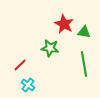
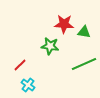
red star: rotated 24 degrees counterclockwise
green star: moved 2 px up
green line: rotated 75 degrees clockwise
